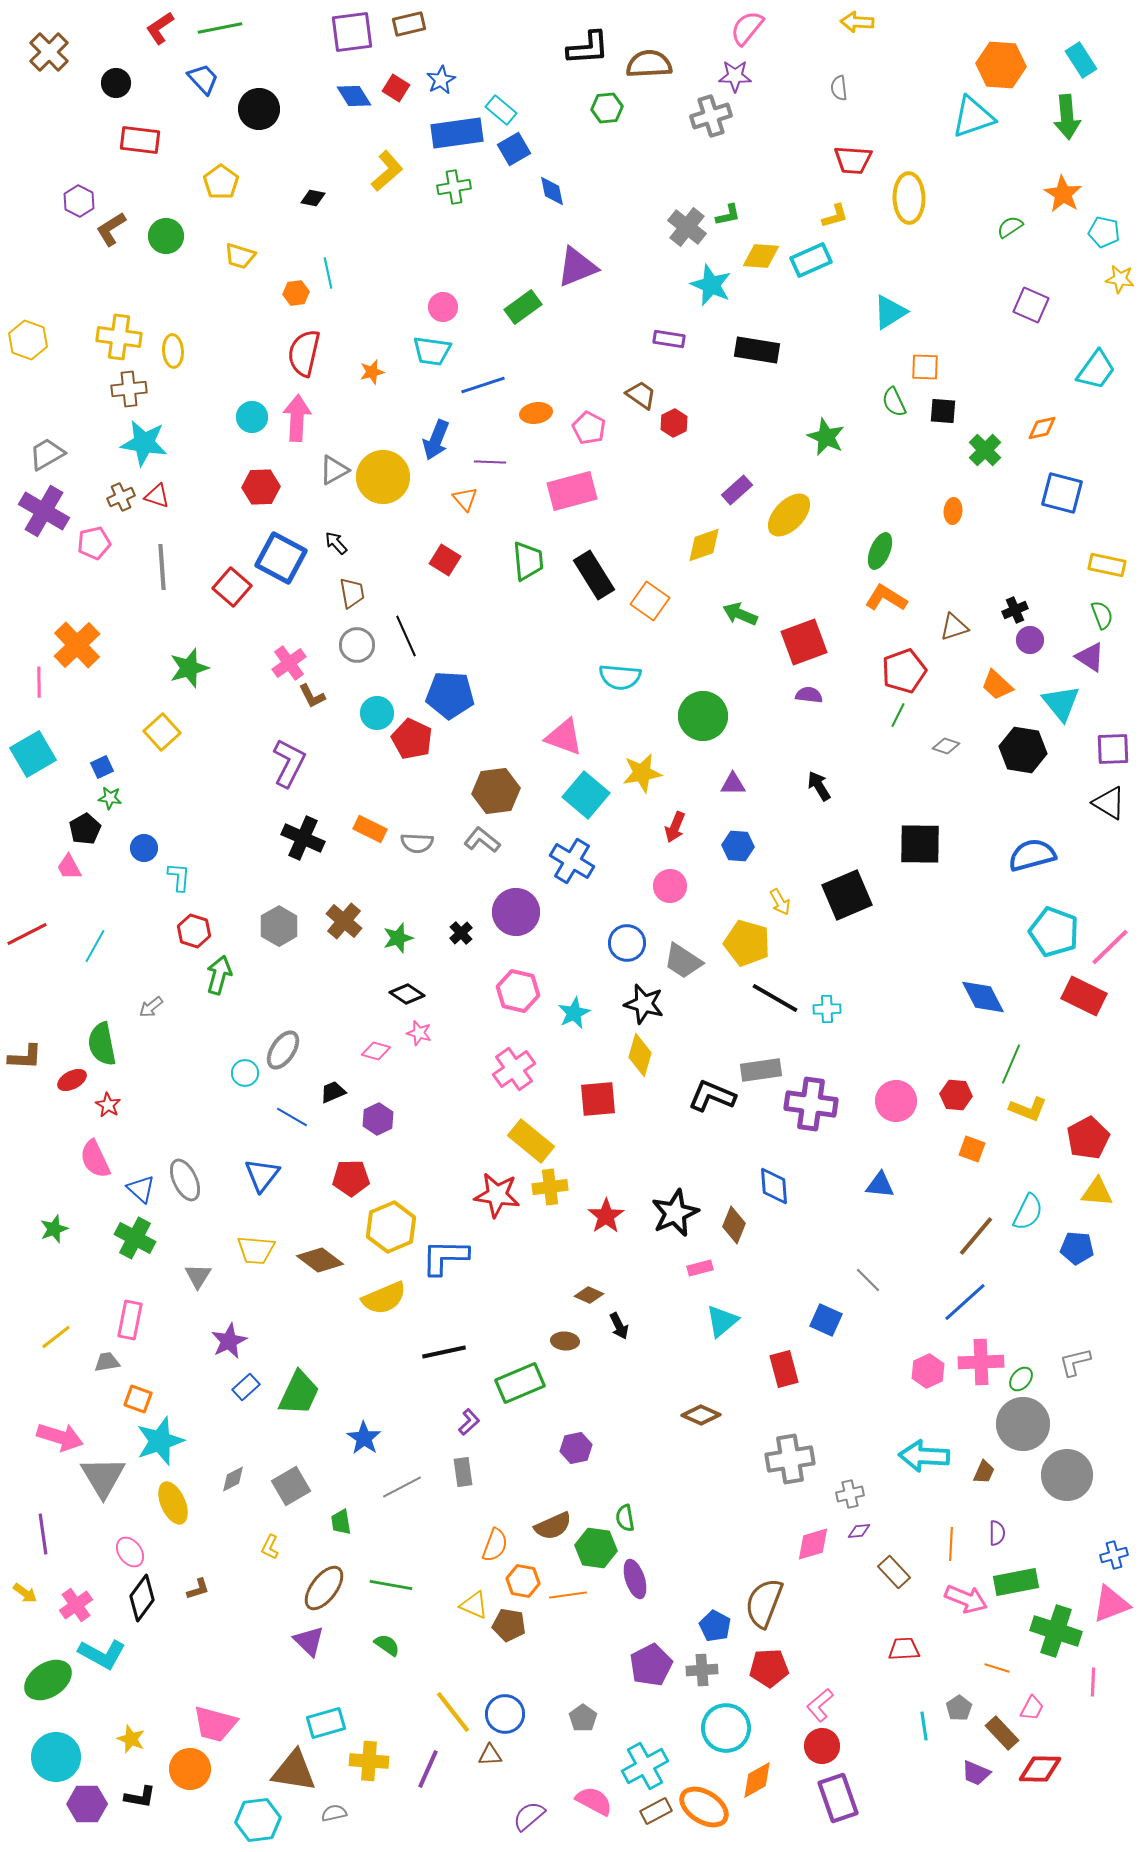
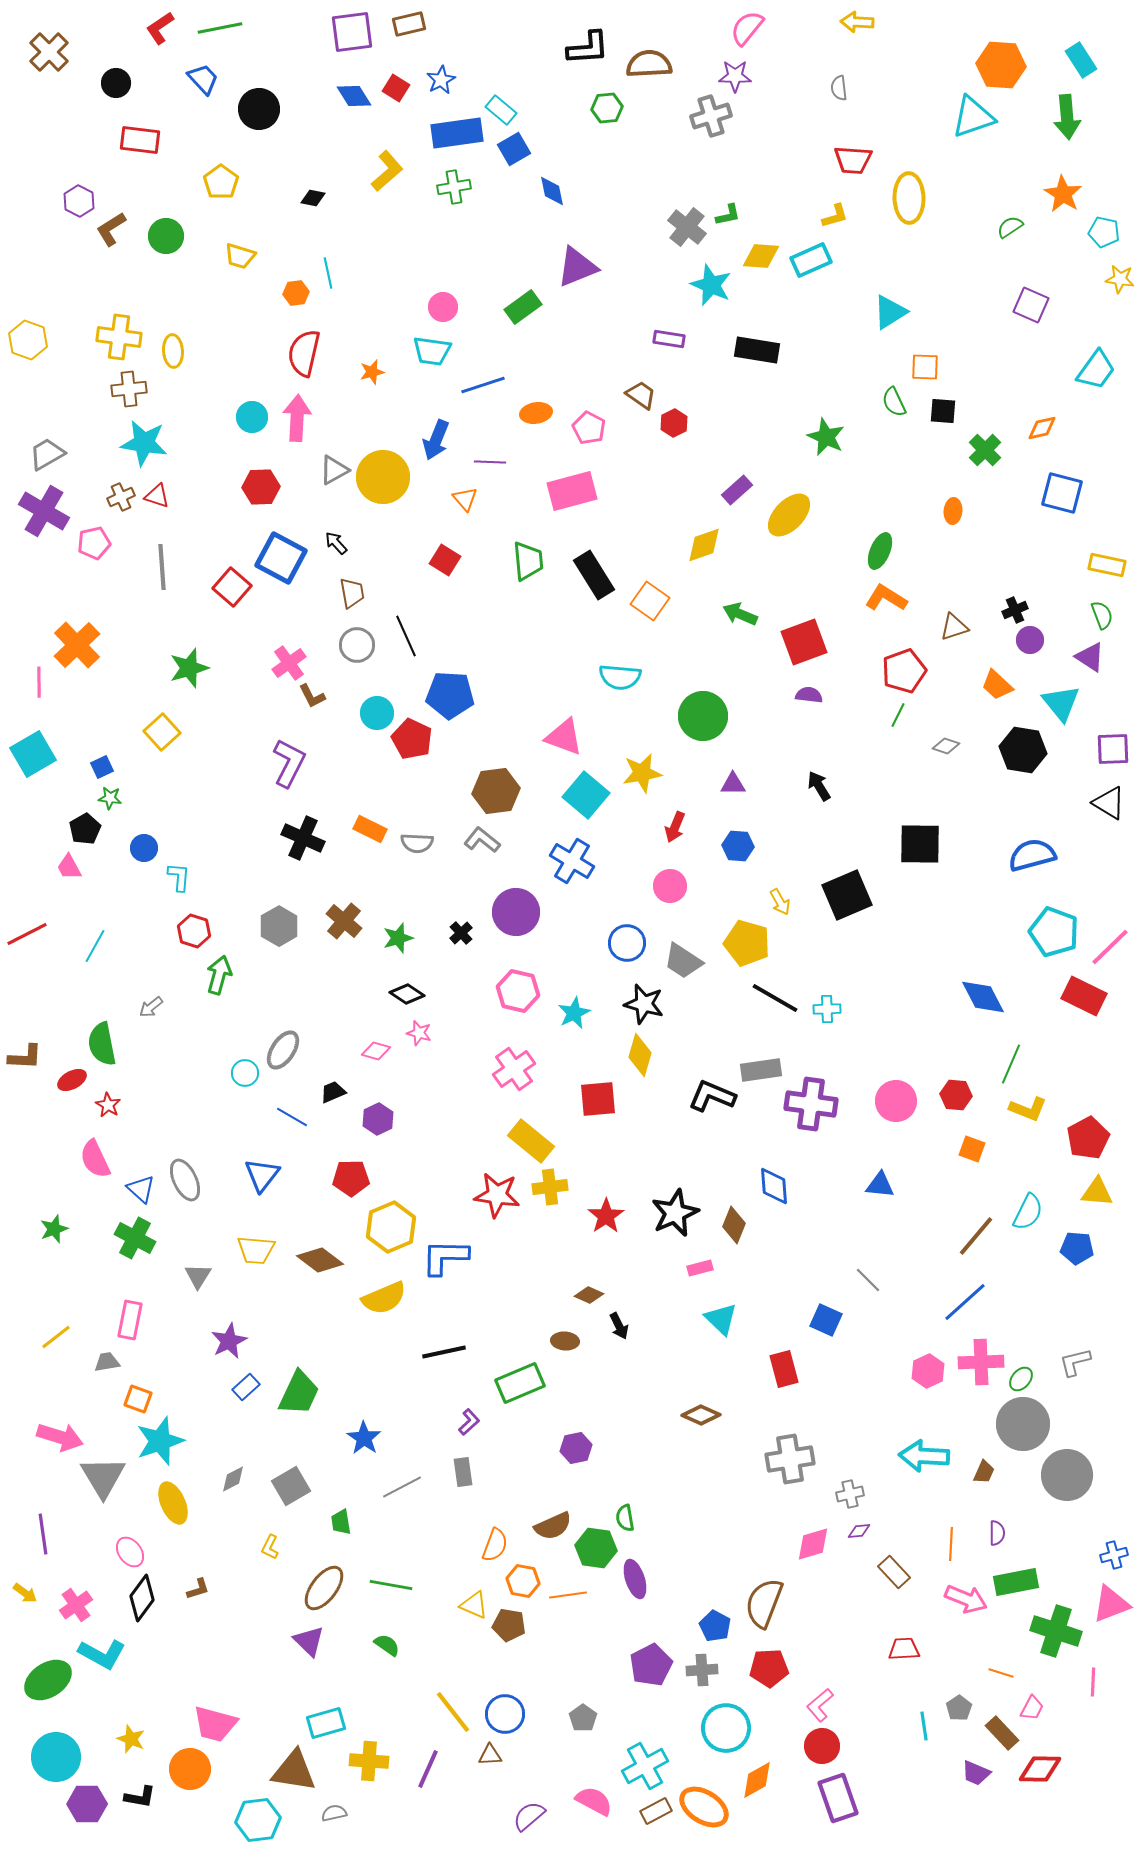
cyan triangle at (722, 1321): moved 1 px left, 2 px up; rotated 36 degrees counterclockwise
orange line at (997, 1668): moved 4 px right, 5 px down
